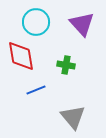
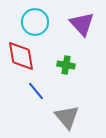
cyan circle: moved 1 px left
blue line: moved 1 px down; rotated 72 degrees clockwise
gray triangle: moved 6 px left
